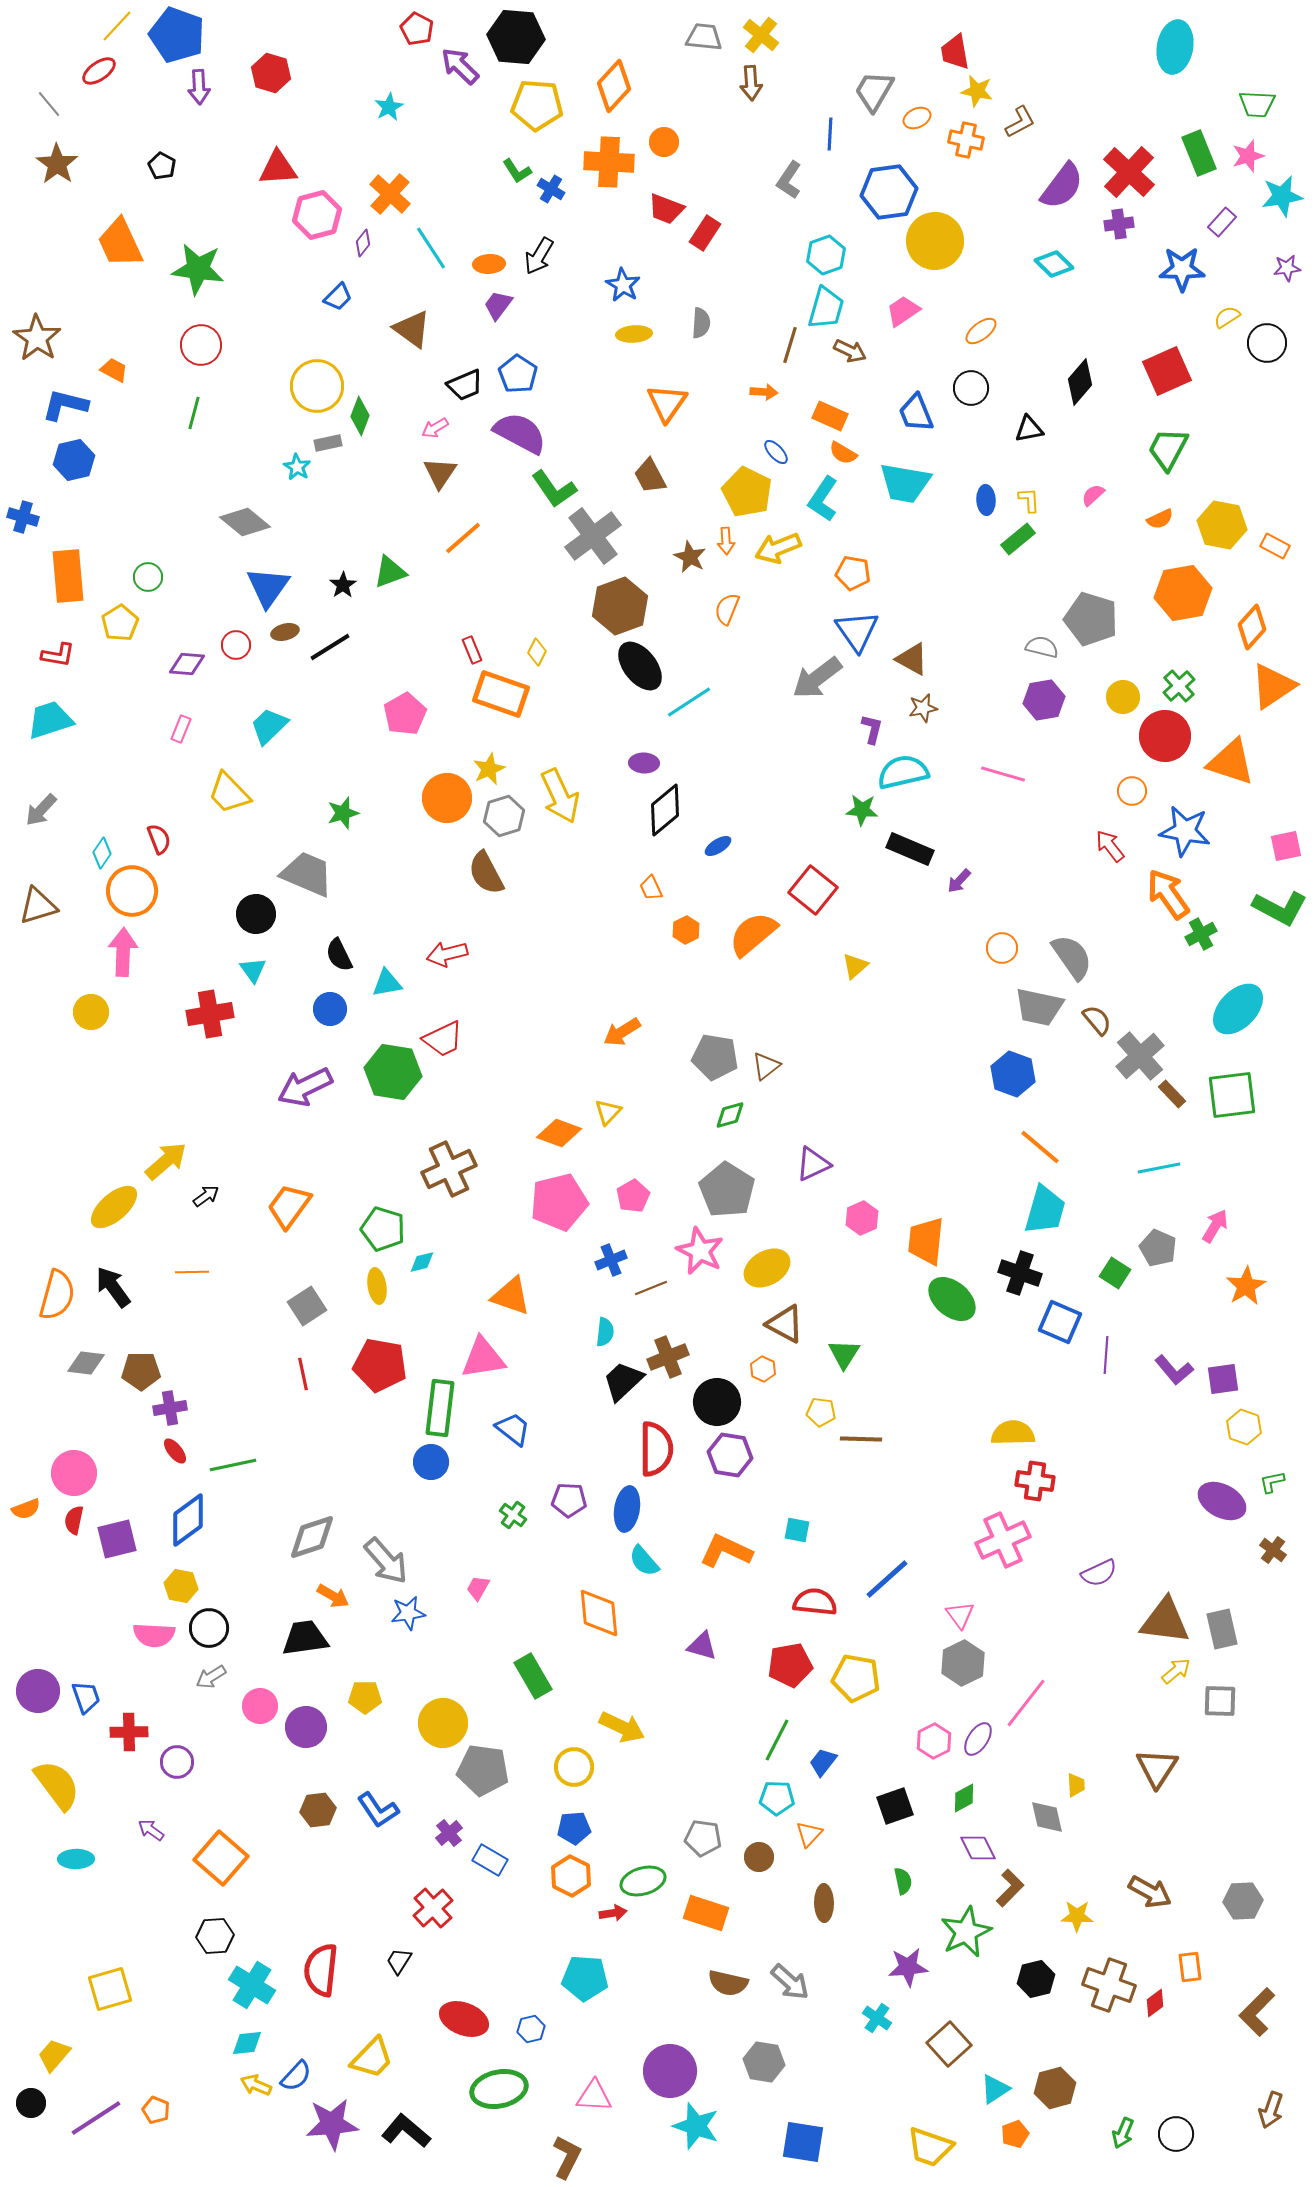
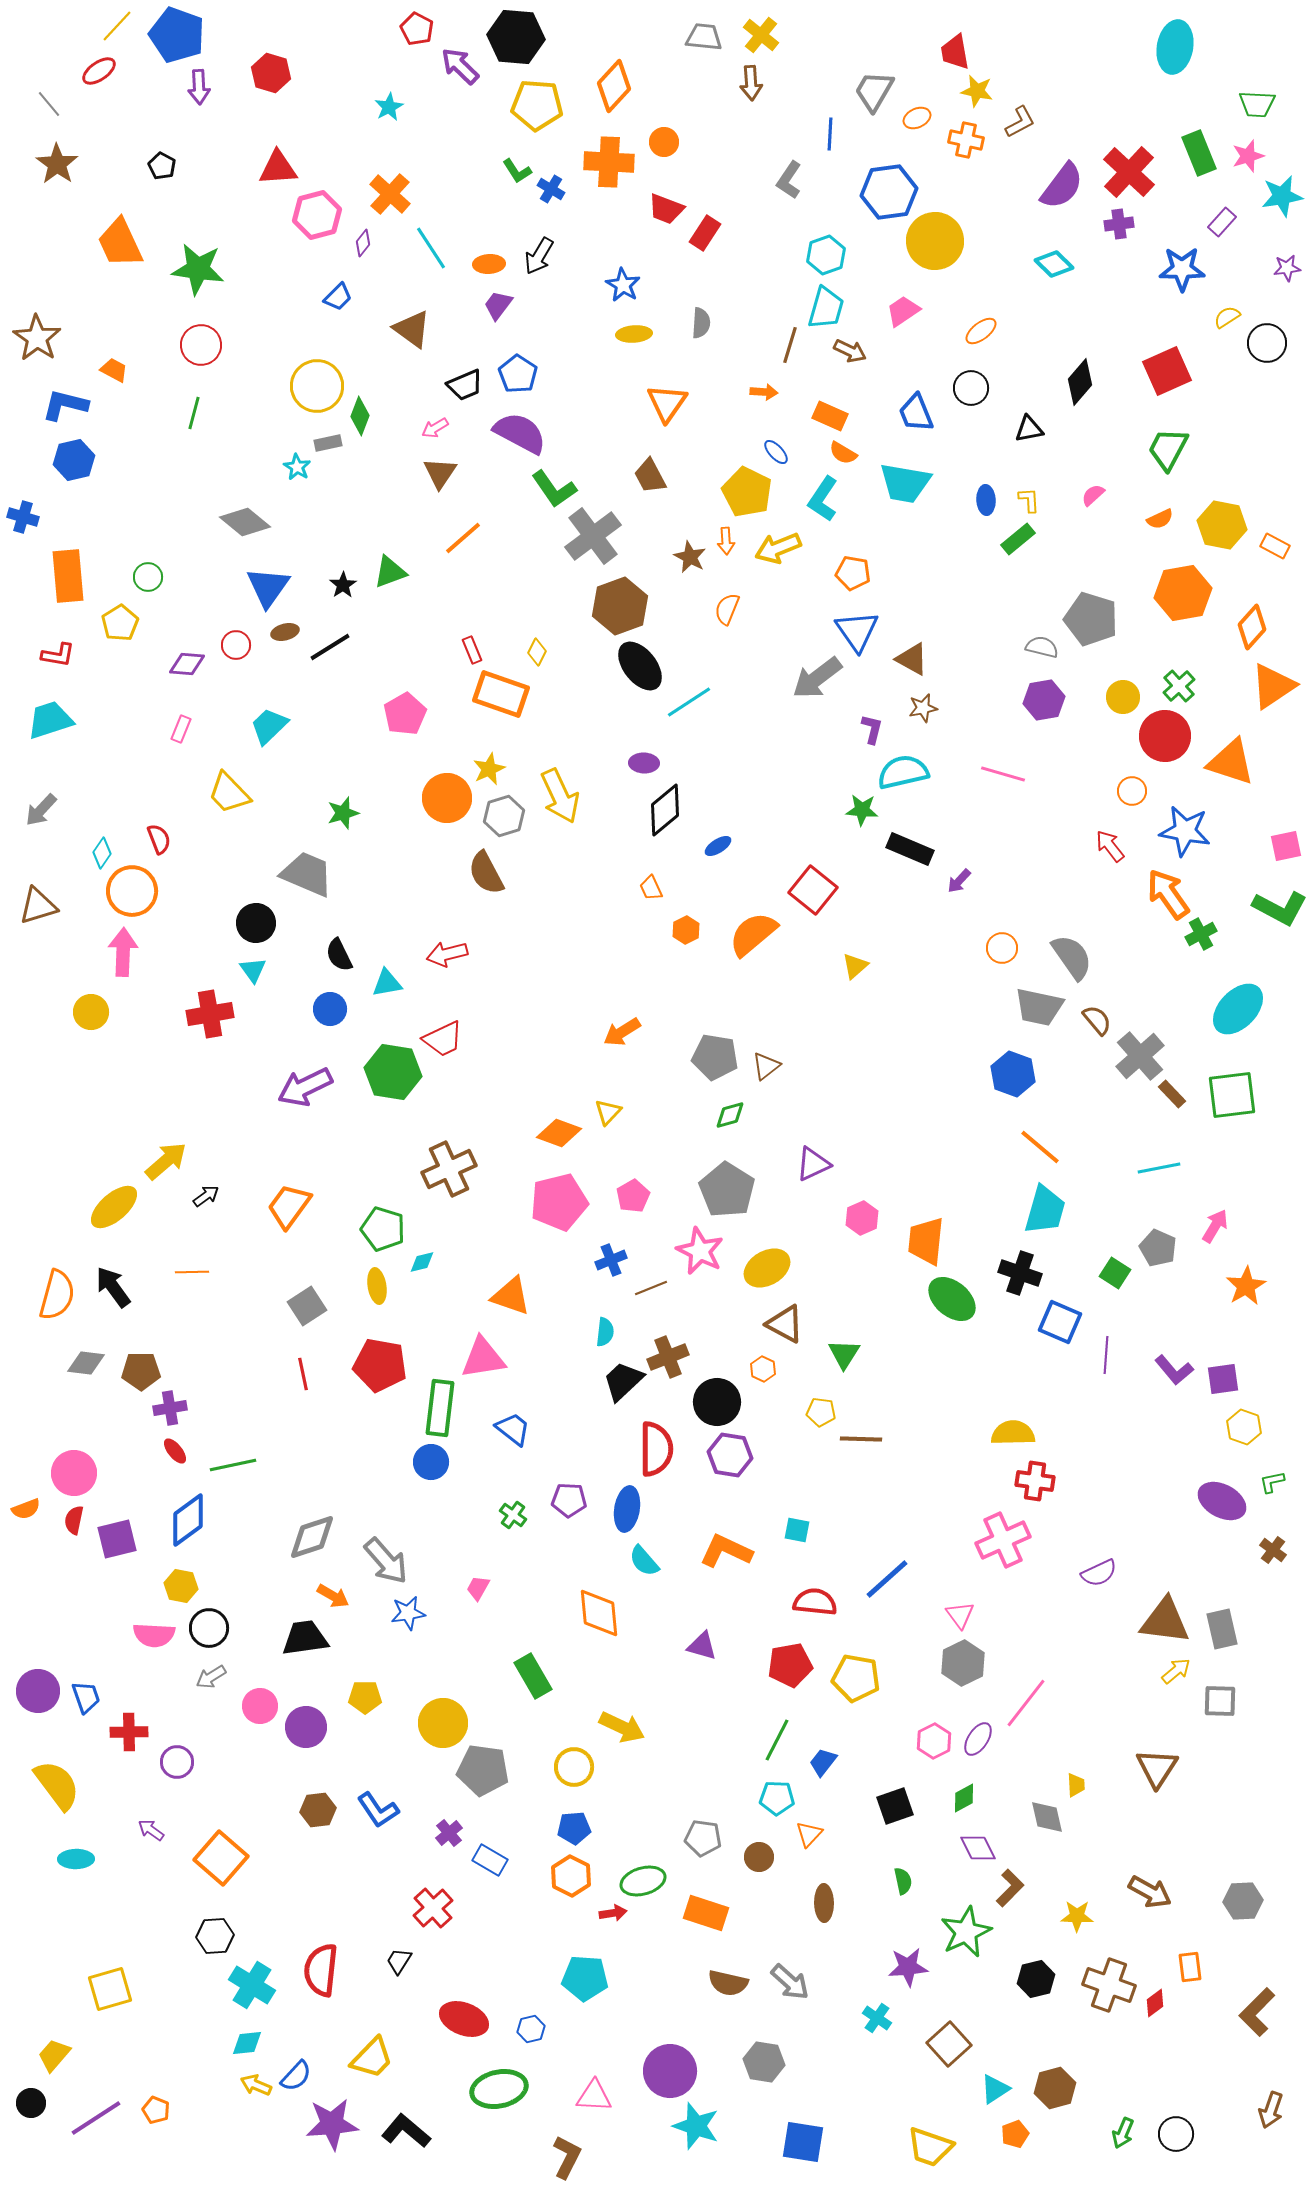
black circle at (256, 914): moved 9 px down
